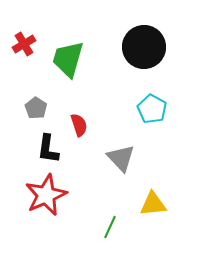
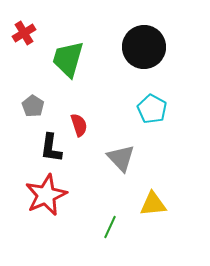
red cross: moved 11 px up
gray pentagon: moved 3 px left, 2 px up
black L-shape: moved 3 px right, 1 px up
